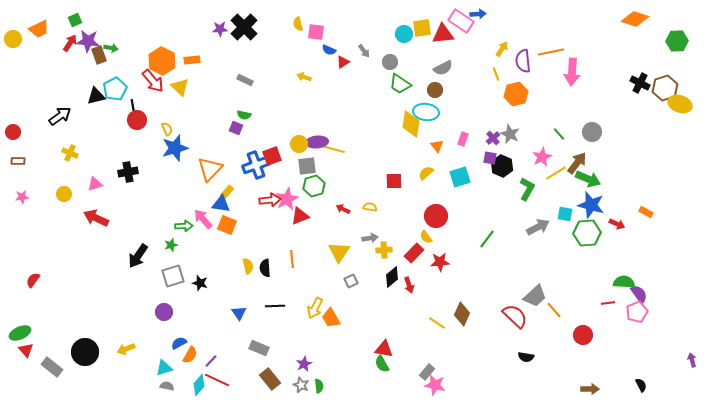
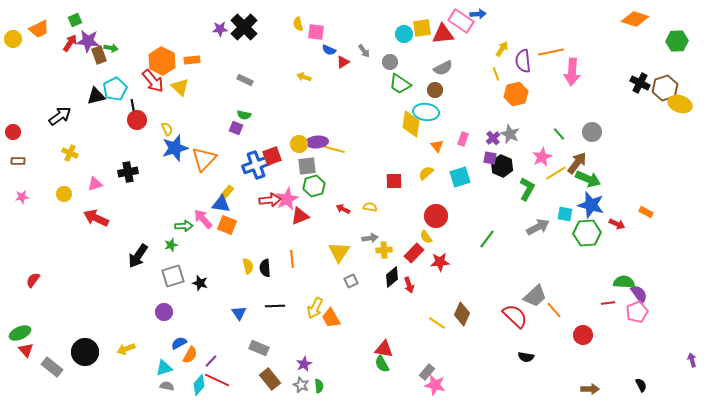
orange triangle at (210, 169): moved 6 px left, 10 px up
